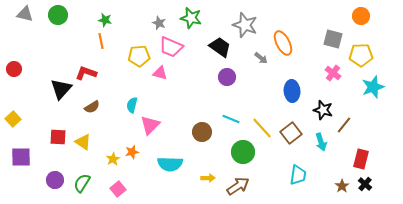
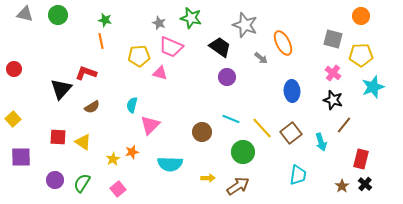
black star at (323, 110): moved 10 px right, 10 px up
